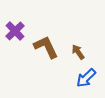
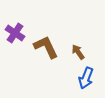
purple cross: moved 2 px down; rotated 12 degrees counterclockwise
blue arrow: rotated 25 degrees counterclockwise
